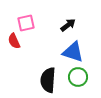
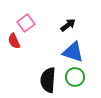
pink square: rotated 24 degrees counterclockwise
green circle: moved 3 px left
